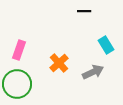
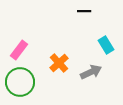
pink rectangle: rotated 18 degrees clockwise
gray arrow: moved 2 px left
green circle: moved 3 px right, 2 px up
